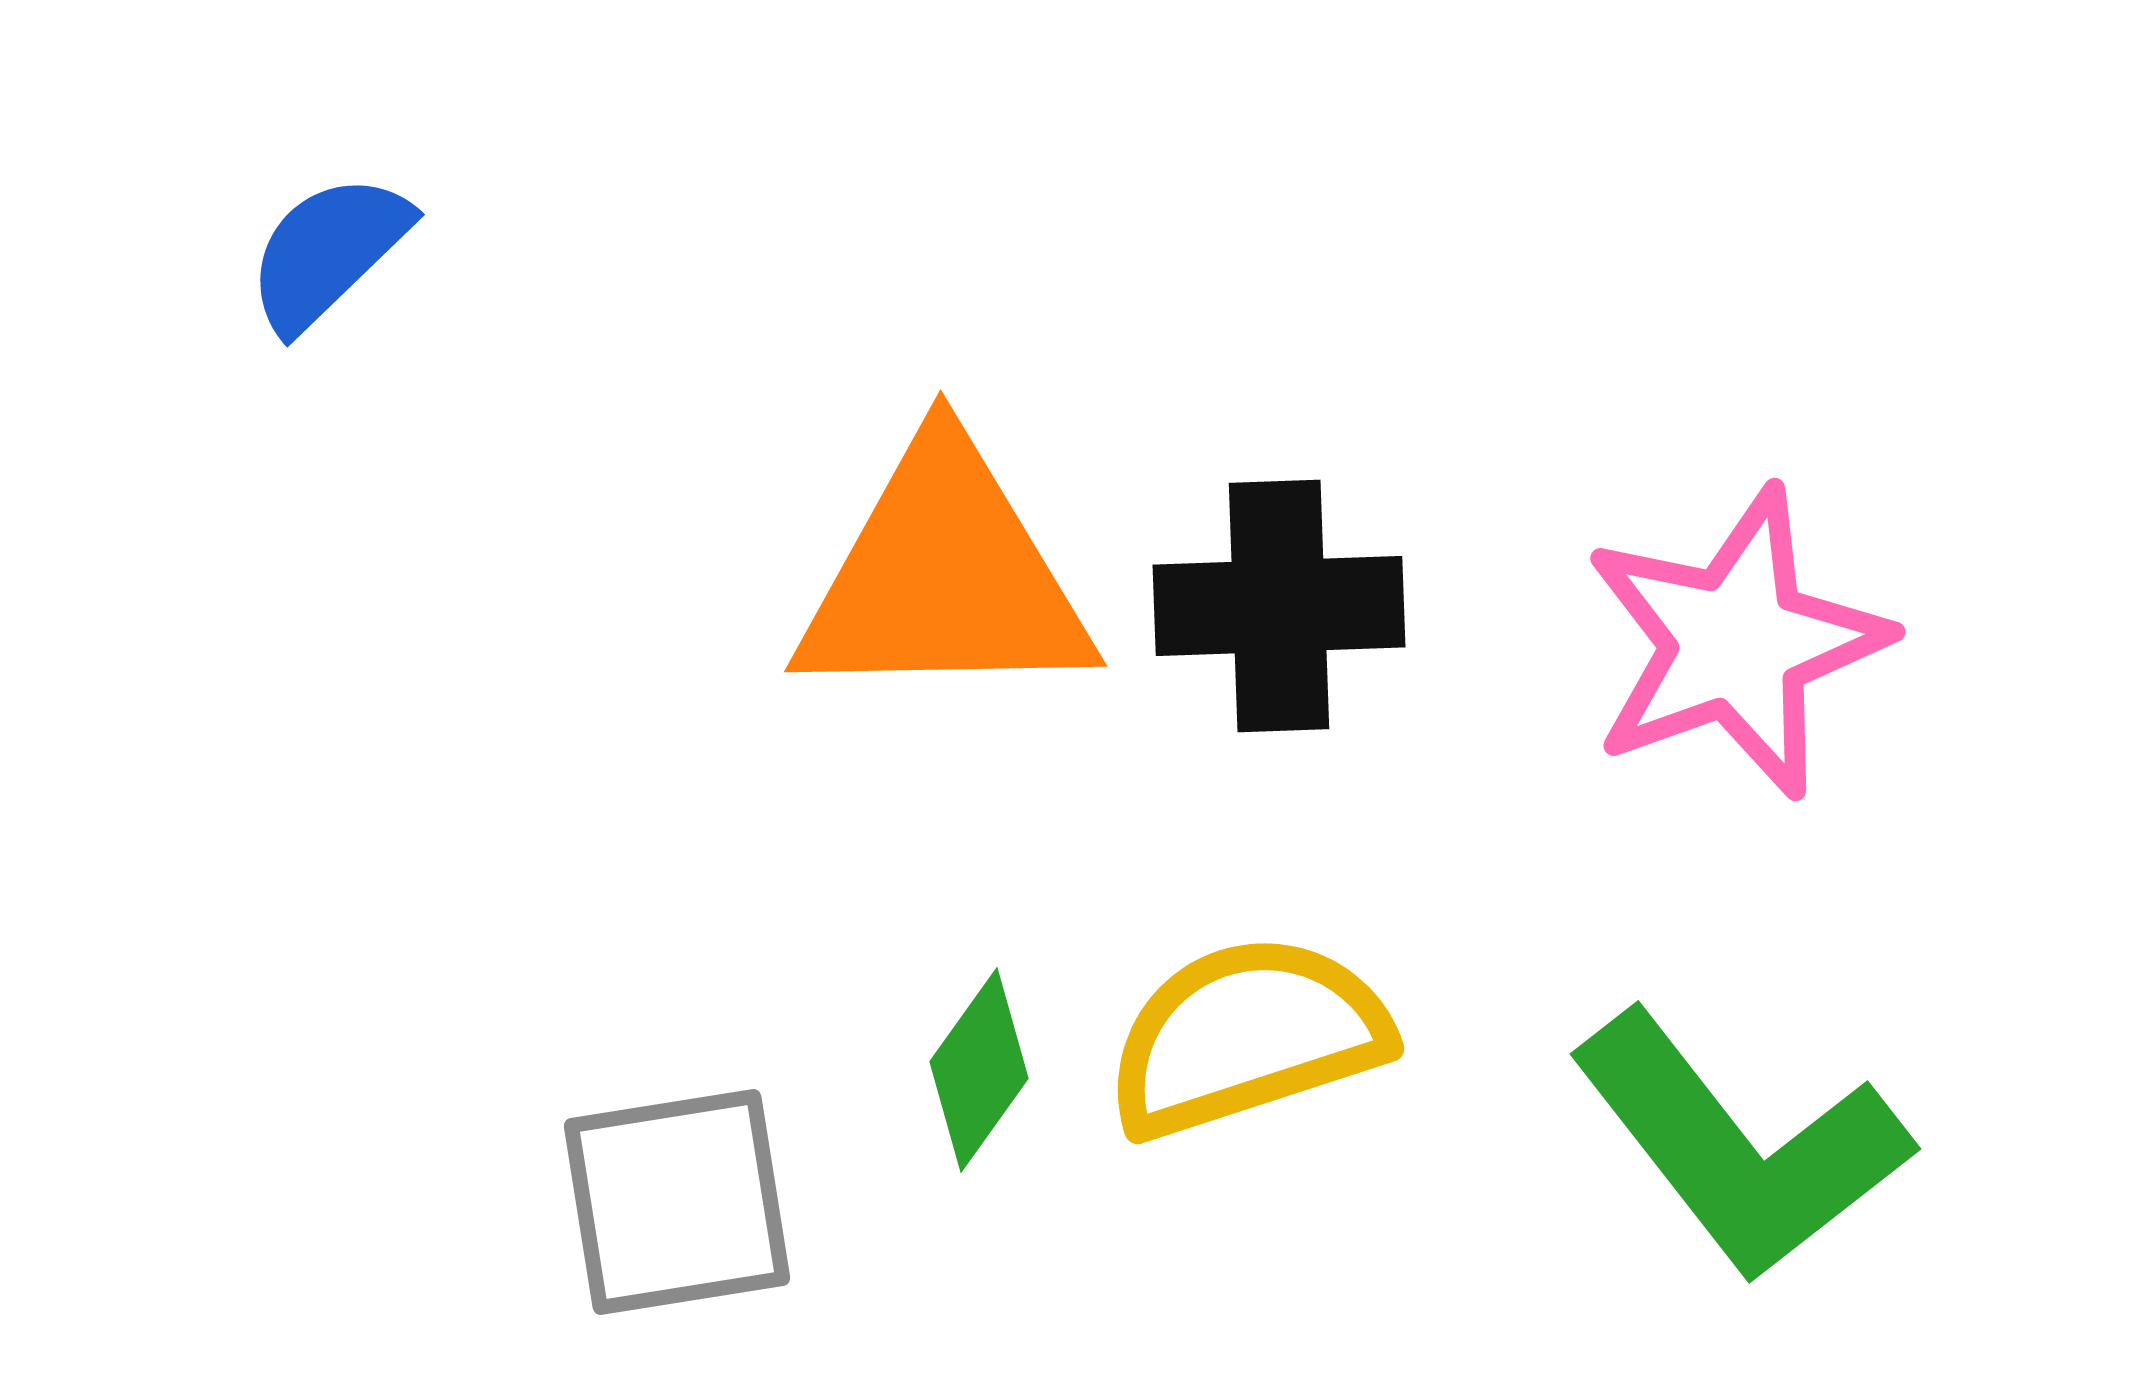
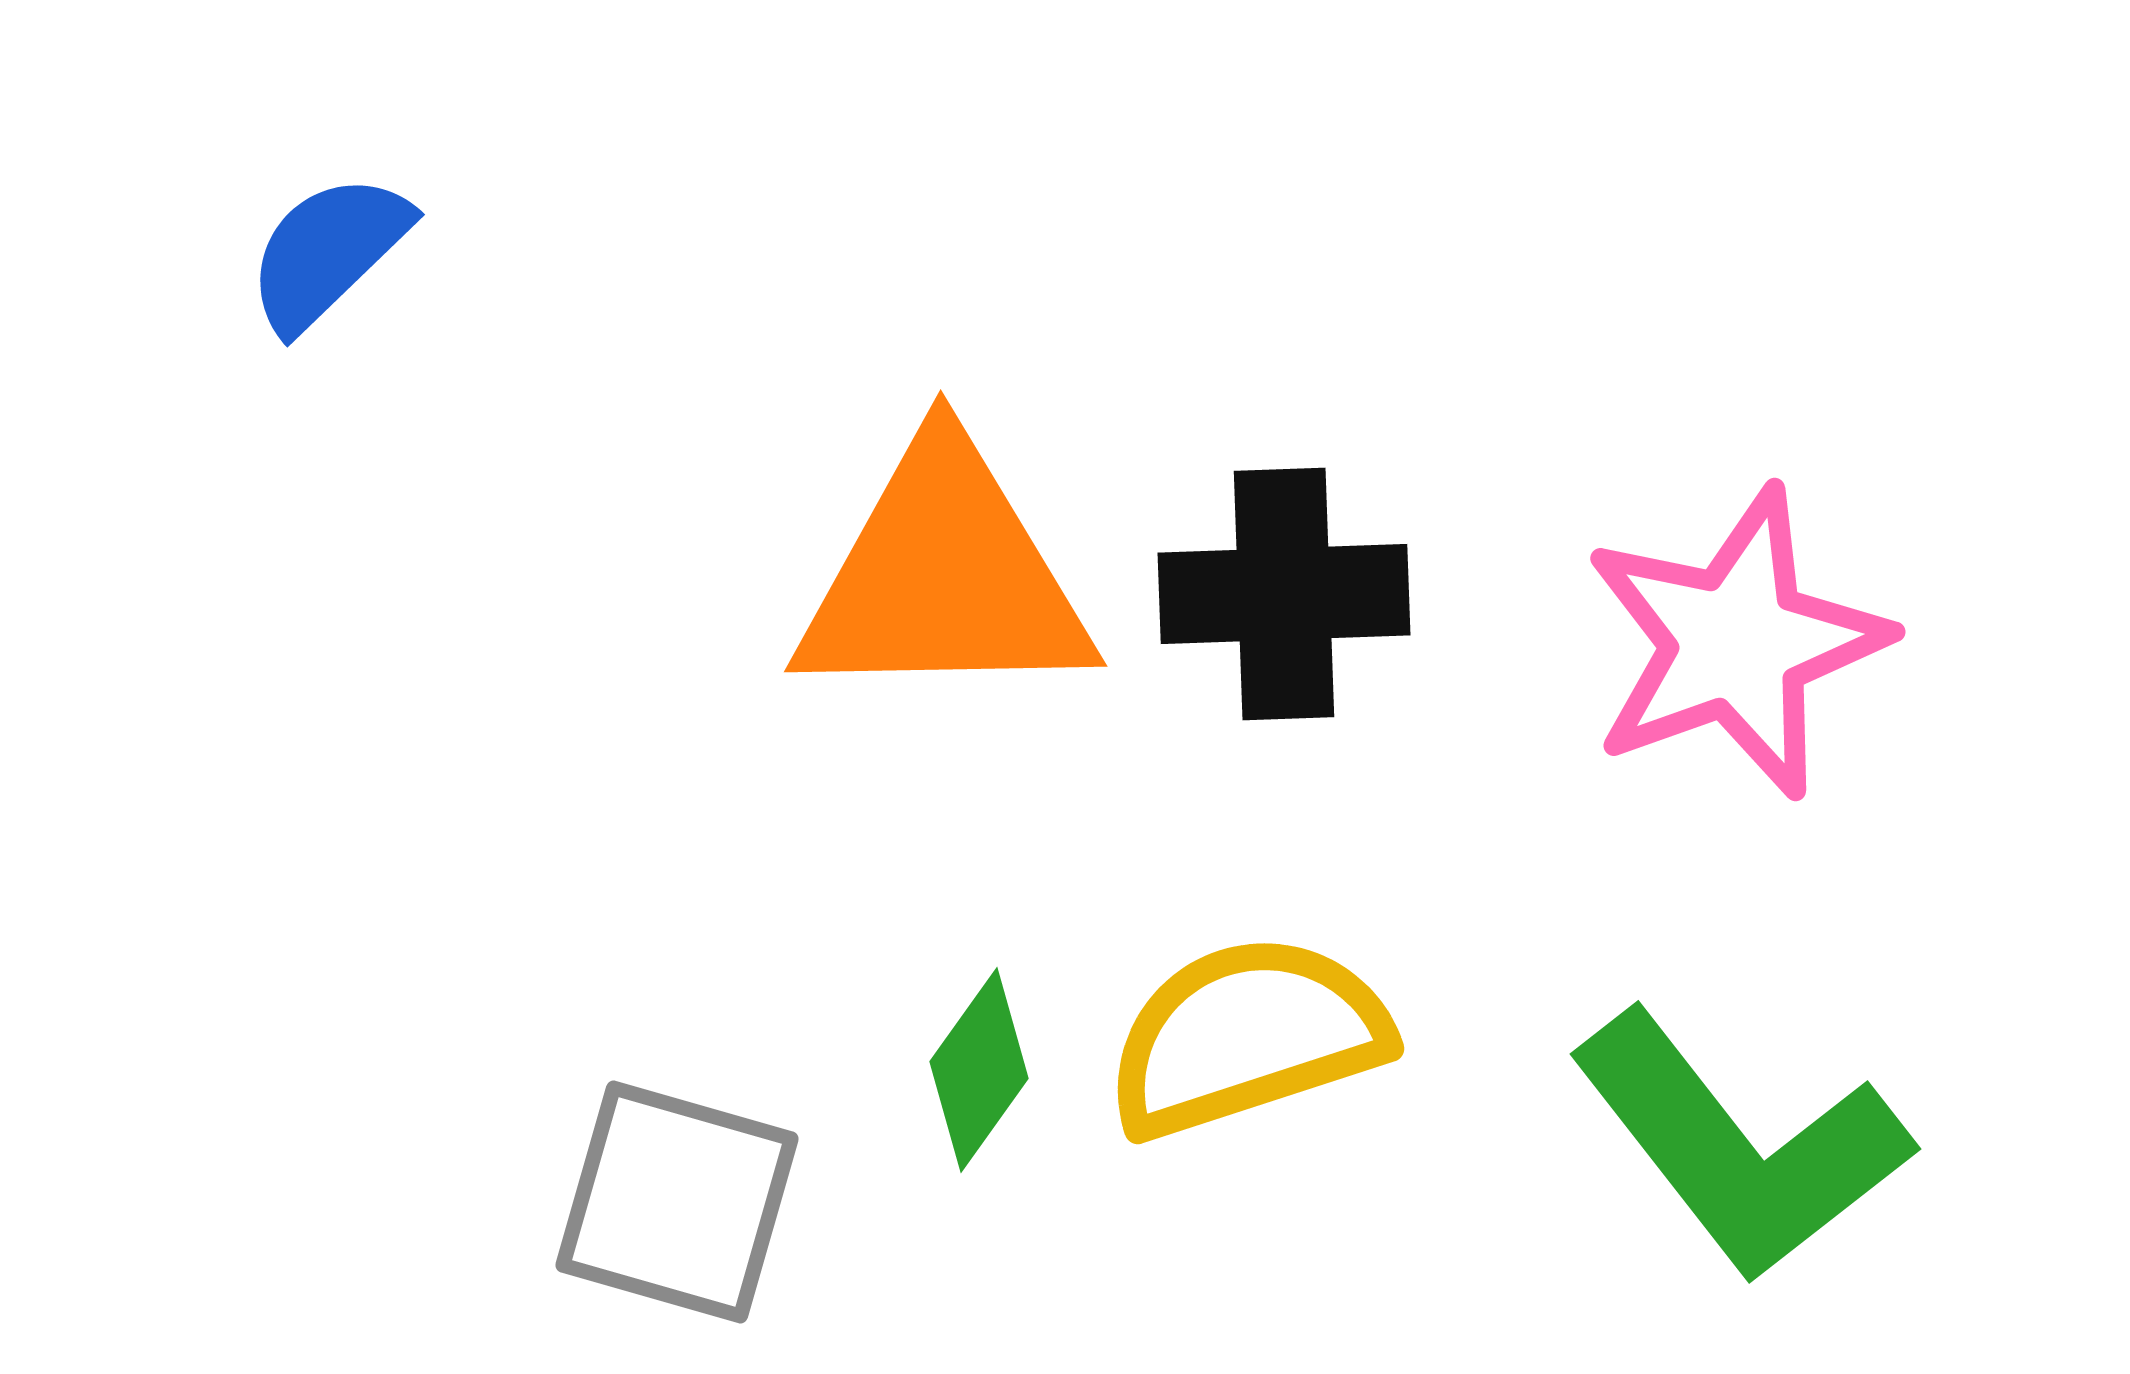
black cross: moved 5 px right, 12 px up
gray square: rotated 25 degrees clockwise
